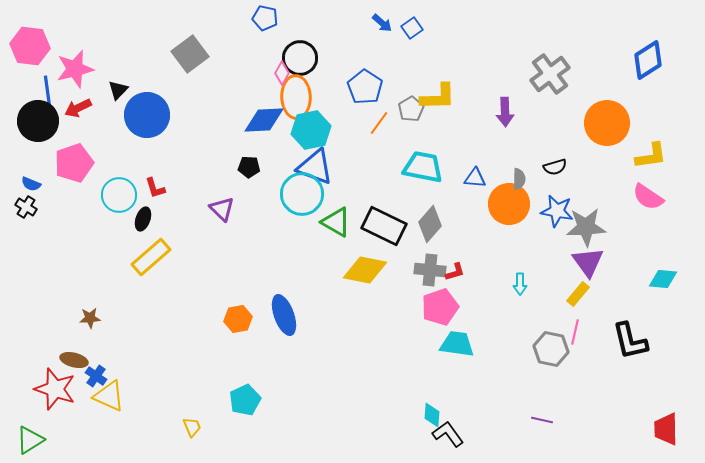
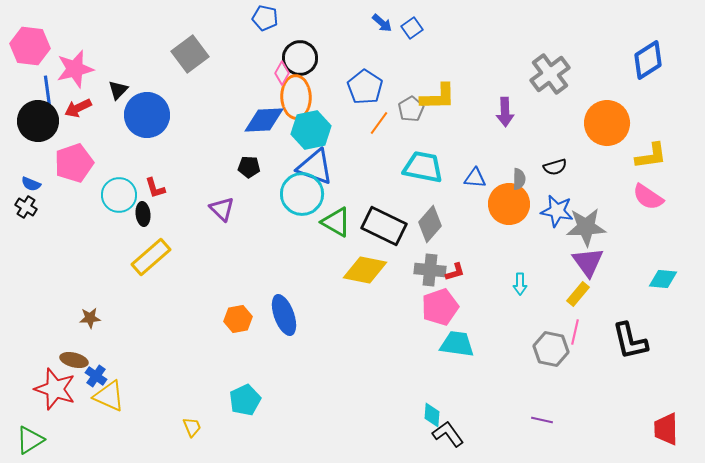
black ellipse at (143, 219): moved 5 px up; rotated 25 degrees counterclockwise
